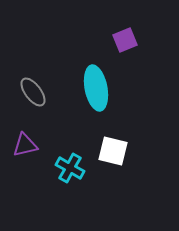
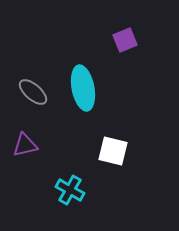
cyan ellipse: moved 13 px left
gray ellipse: rotated 12 degrees counterclockwise
cyan cross: moved 22 px down
